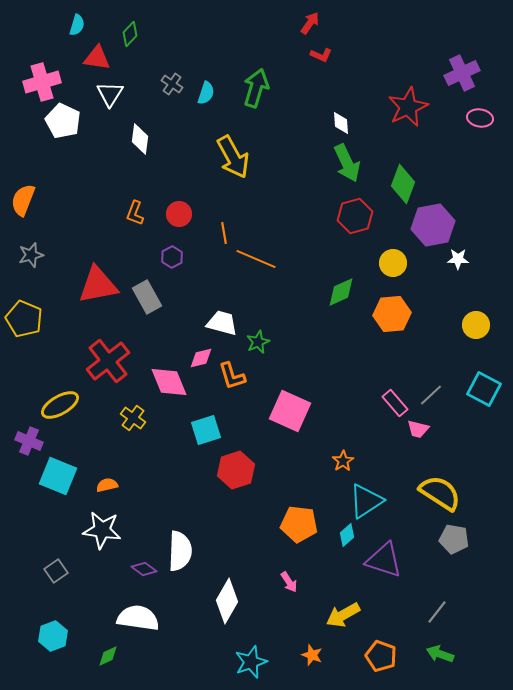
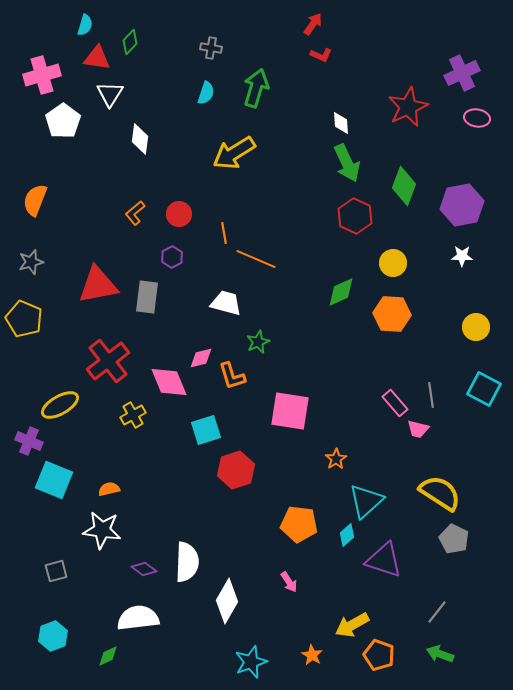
red arrow at (310, 23): moved 3 px right, 1 px down
cyan semicircle at (77, 25): moved 8 px right
green diamond at (130, 34): moved 8 px down
pink cross at (42, 82): moved 7 px up
gray cross at (172, 84): moved 39 px right, 36 px up; rotated 25 degrees counterclockwise
pink ellipse at (480, 118): moved 3 px left
white pentagon at (63, 121): rotated 12 degrees clockwise
yellow arrow at (233, 157): moved 1 px right, 4 px up; rotated 87 degrees clockwise
green diamond at (403, 184): moved 1 px right, 2 px down
orange semicircle at (23, 200): moved 12 px right
orange L-shape at (135, 213): rotated 30 degrees clockwise
red hexagon at (355, 216): rotated 20 degrees counterclockwise
purple hexagon at (433, 225): moved 29 px right, 20 px up
gray star at (31, 255): moved 7 px down
white star at (458, 259): moved 4 px right, 3 px up
gray rectangle at (147, 297): rotated 36 degrees clockwise
orange hexagon at (392, 314): rotated 9 degrees clockwise
white trapezoid at (222, 323): moved 4 px right, 20 px up
yellow circle at (476, 325): moved 2 px down
gray line at (431, 395): rotated 55 degrees counterclockwise
pink square at (290, 411): rotated 15 degrees counterclockwise
yellow cross at (133, 418): moved 3 px up; rotated 25 degrees clockwise
orange star at (343, 461): moved 7 px left, 2 px up
cyan square at (58, 476): moved 4 px left, 4 px down
orange semicircle at (107, 485): moved 2 px right, 4 px down
cyan triangle at (366, 501): rotated 9 degrees counterclockwise
gray pentagon at (454, 539): rotated 16 degrees clockwise
white semicircle at (180, 551): moved 7 px right, 11 px down
gray square at (56, 571): rotated 20 degrees clockwise
yellow arrow at (343, 615): moved 9 px right, 10 px down
white semicircle at (138, 618): rotated 15 degrees counterclockwise
orange star at (312, 655): rotated 10 degrees clockwise
orange pentagon at (381, 656): moved 2 px left, 1 px up
